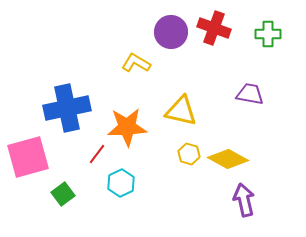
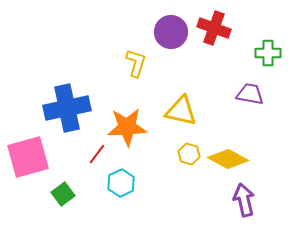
green cross: moved 19 px down
yellow L-shape: rotated 76 degrees clockwise
